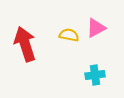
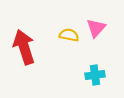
pink triangle: rotated 20 degrees counterclockwise
red arrow: moved 1 px left, 3 px down
